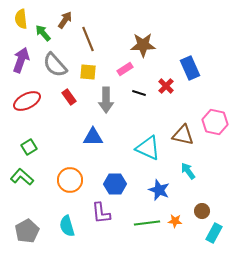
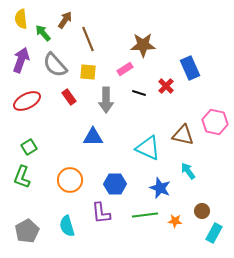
green L-shape: rotated 110 degrees counterclockwise
blue star: moved 1 px right, 2 px up
green line: moved 2 px left, 8 px up
